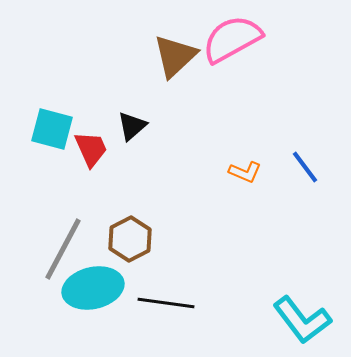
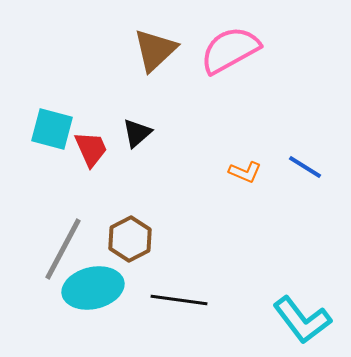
pink semicircle: moved 2 px left, 11 px down
brown triangle: moved 20 px left, 6 px up
black triangle: moved 5 px right, 7 px down
blue line: rotated 21 degrees counterclockwise
black line: moved 13 px right, 3 px up
